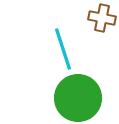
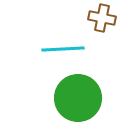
cyan line: rotated 75 degrees counterclockwise
